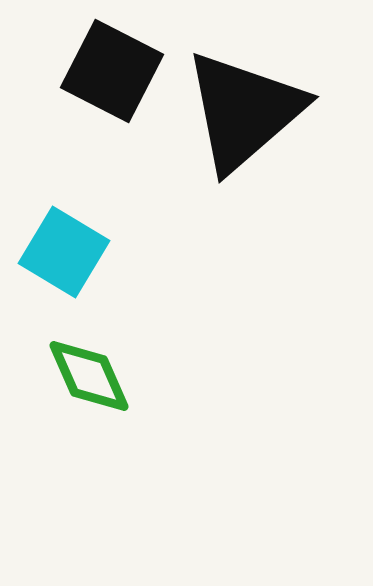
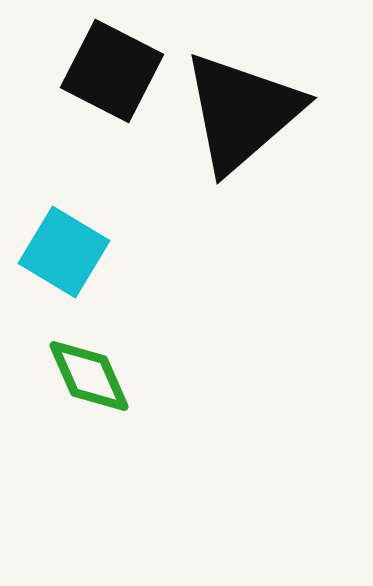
black triangle: moved 2 px left, 1 px down
